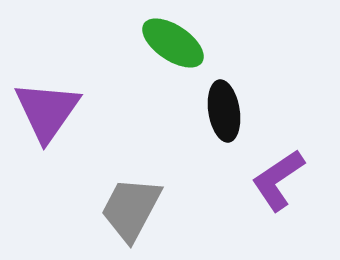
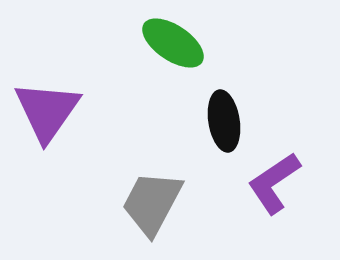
black ellipse: moved 10 px down
purple L-shape: moved 4 px left, 3 px down
gray trapezoid: moved 21 px right, 6 px up
